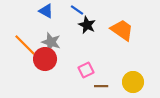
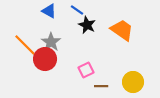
blue triangle: moved 3 px right
gray star: rotated 18 degrees clockwise
